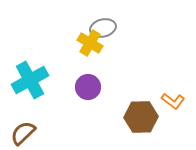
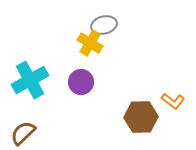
gray ellipse: moved 1 px right, 3 px up
purple circle: moved 7 px left, 5 px up
